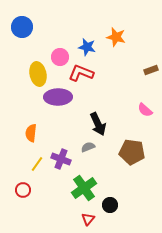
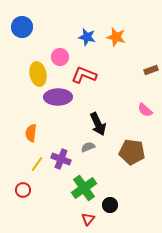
blue star: moved 10 px up
red L-shape: moved 3 px right, 2 px down
